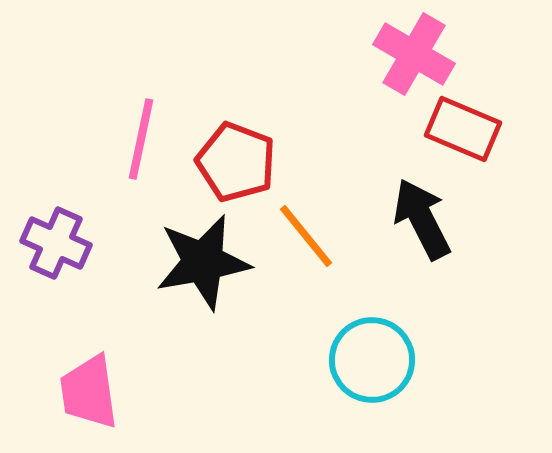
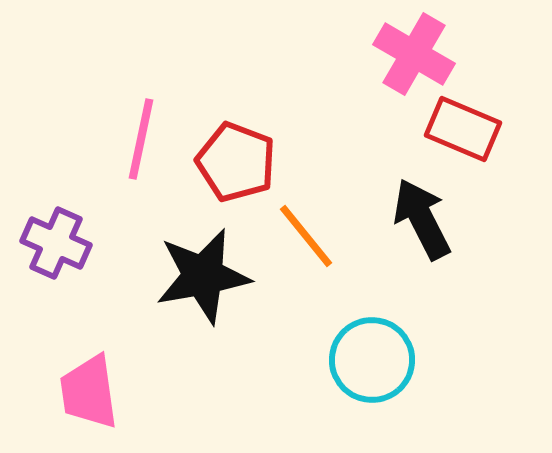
black star: moved 14 px down
